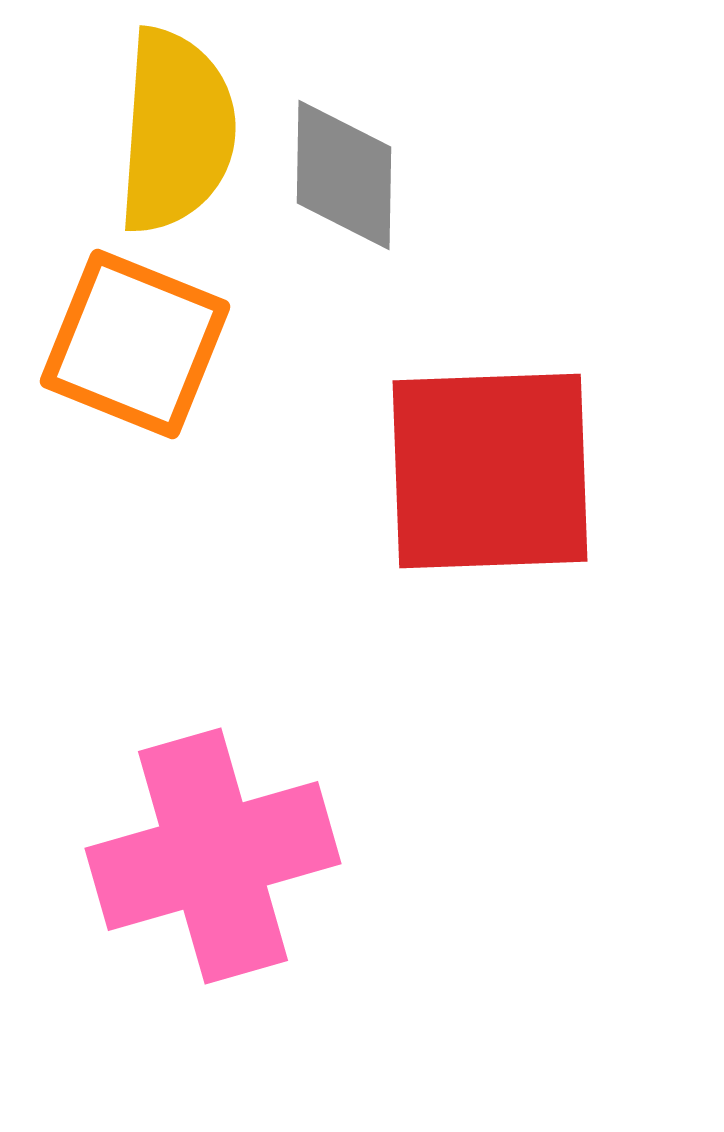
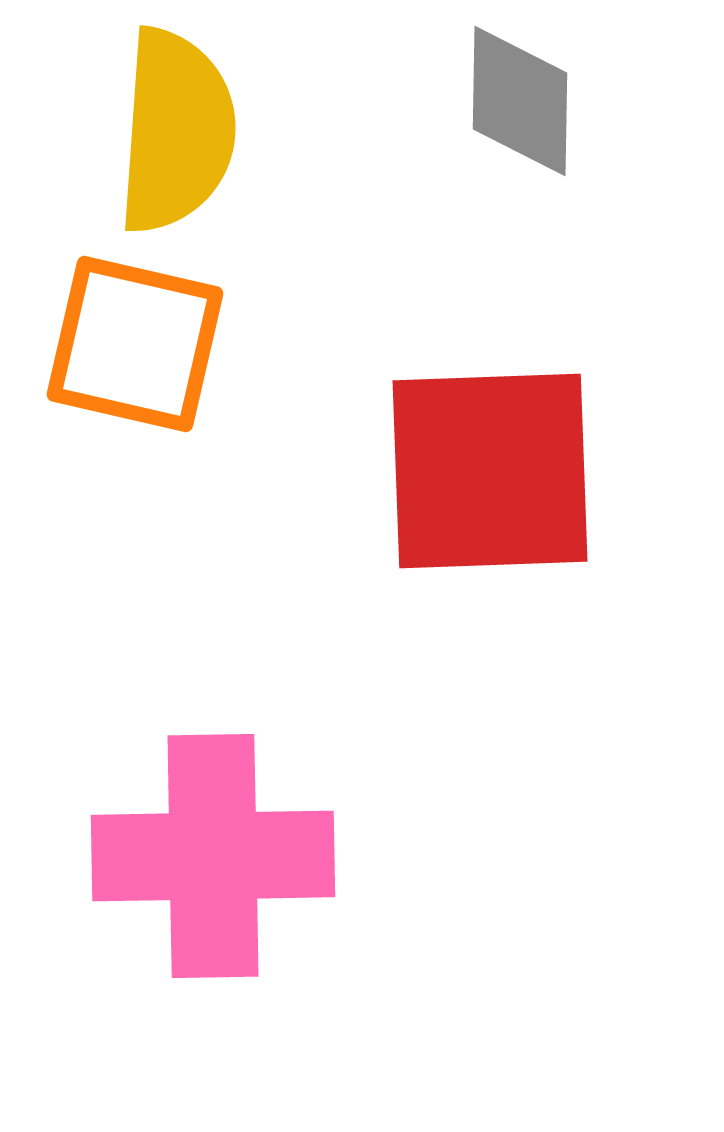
gray diamond: moved 176 px right, 74 px up
orange square: rotated 9 degrees counterclockwise
pink cross: rotated 15 degrees clockwise
